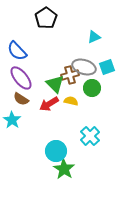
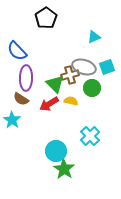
purple ellipse: moved 5 px right; rotated 40 degrees clockwise
